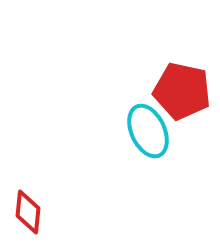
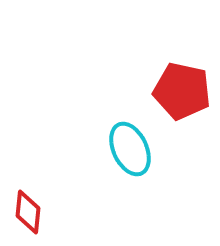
cyan ellipse: moved 18 px left, 18 px down
